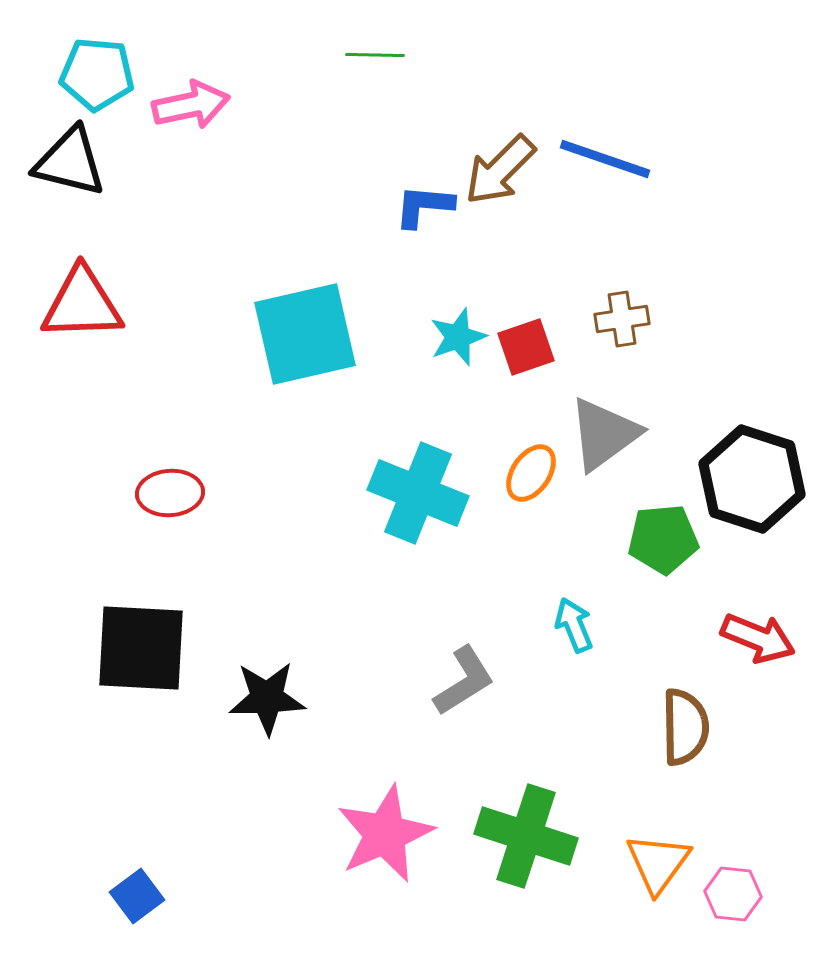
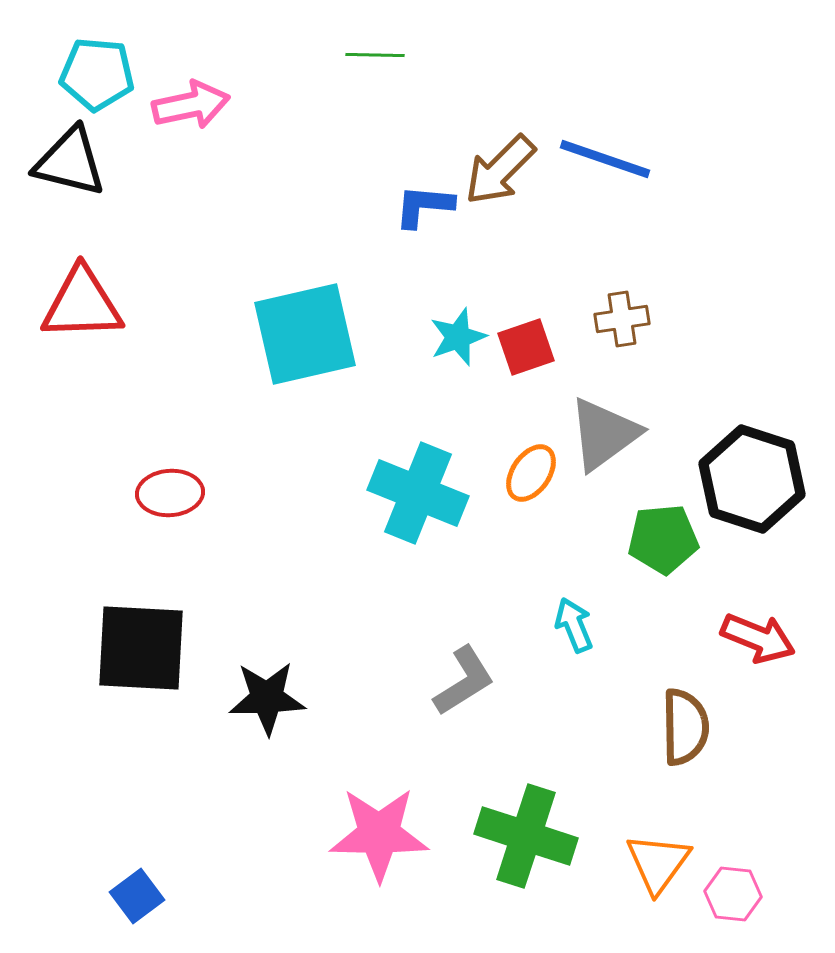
pink star: moved 6 px left; rotated 24 degrees clockwise
